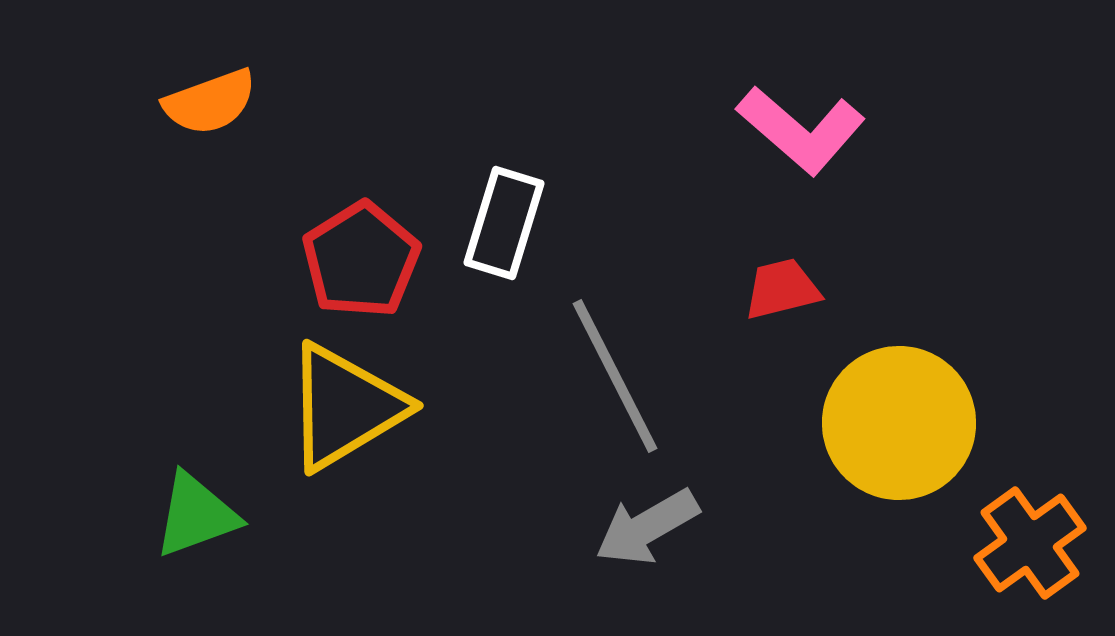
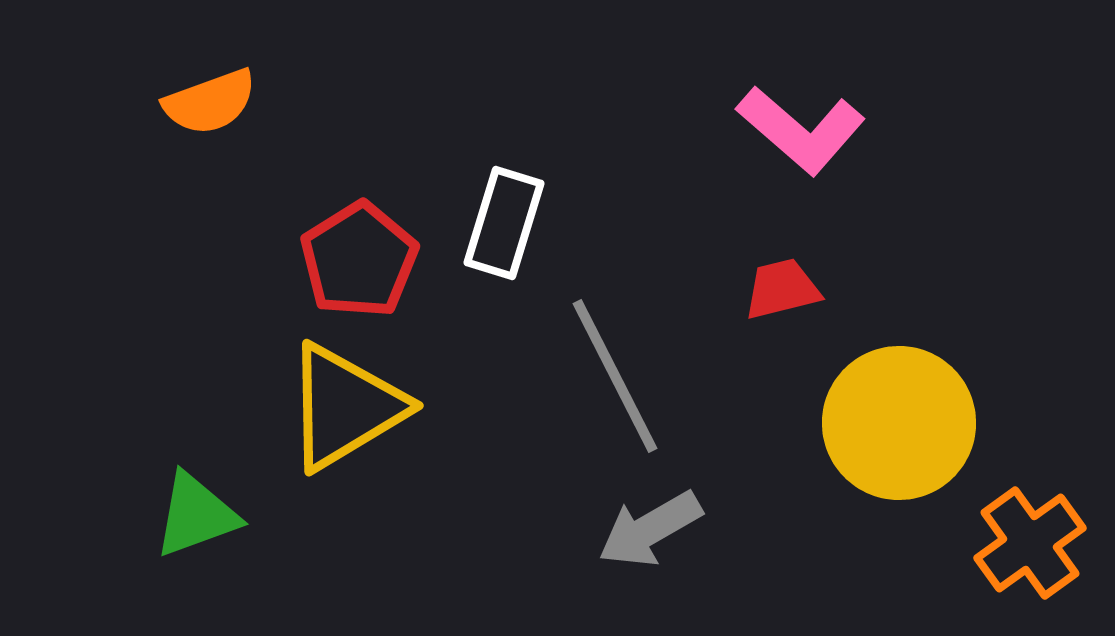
red pentagon: moved 2 px left
gray arrow: moved 3 px right, 2 px down
